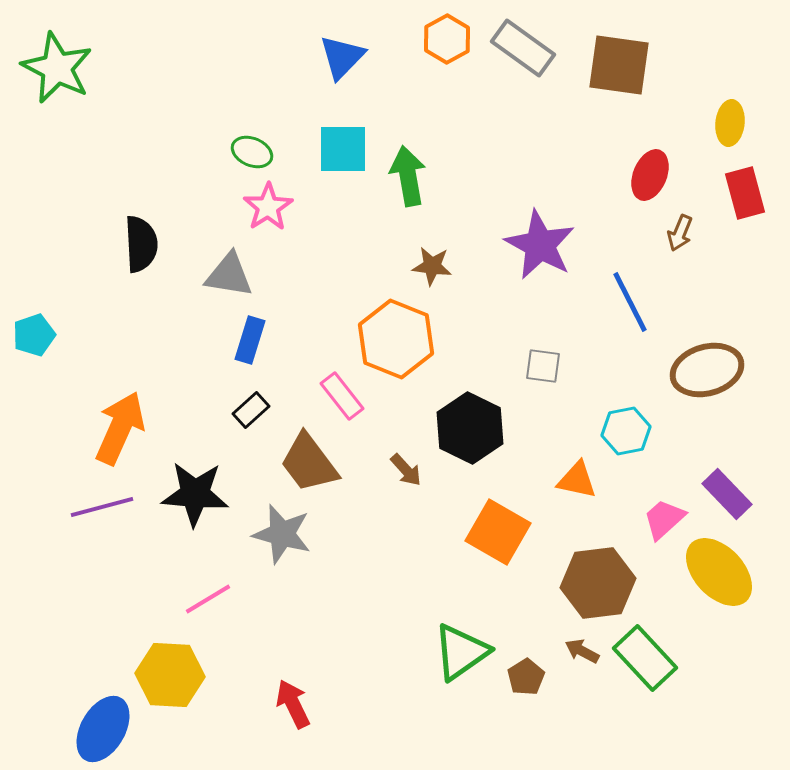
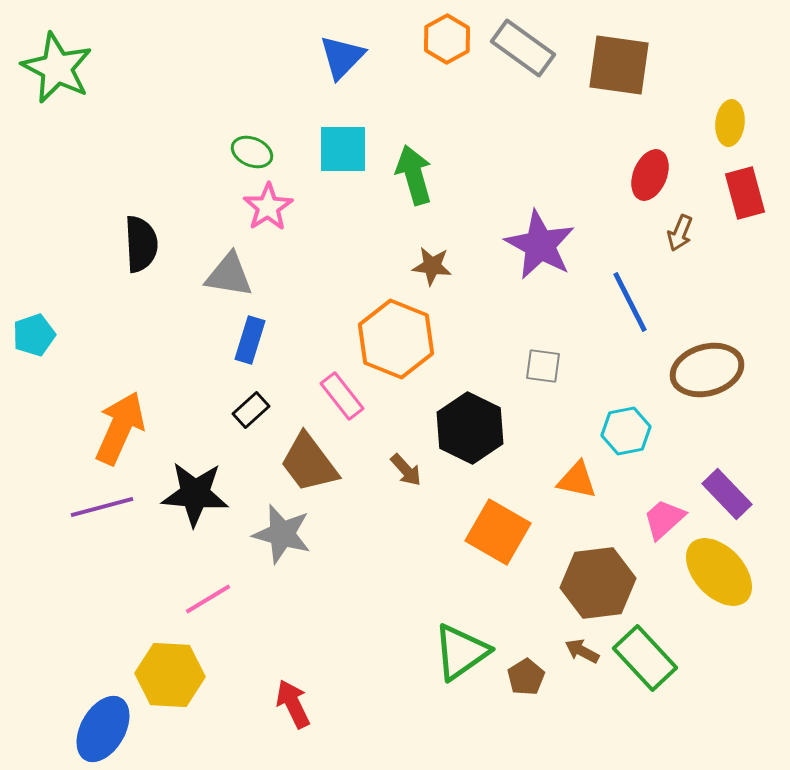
green arrow at (408, 176): moved 6 px right, 1 px up; rotated 6 degrees counterclockwise
